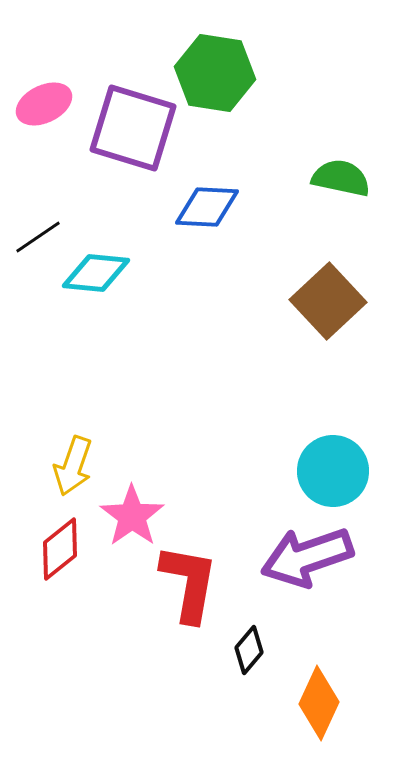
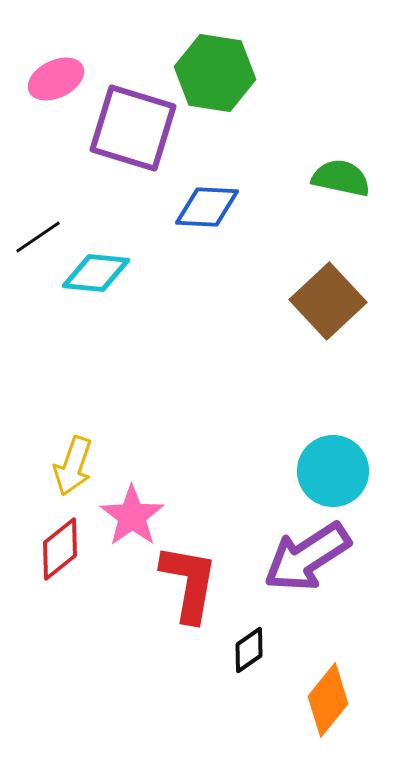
pink ellipse: moved 12 px right, 25 px up
purple arrow: rotated 14 degrees counterclockwise
black diamond: rotated 15 degrees clockwise
orange diamond: moved 9 px right, 3 px up; rotated 14 degrees clockwise
